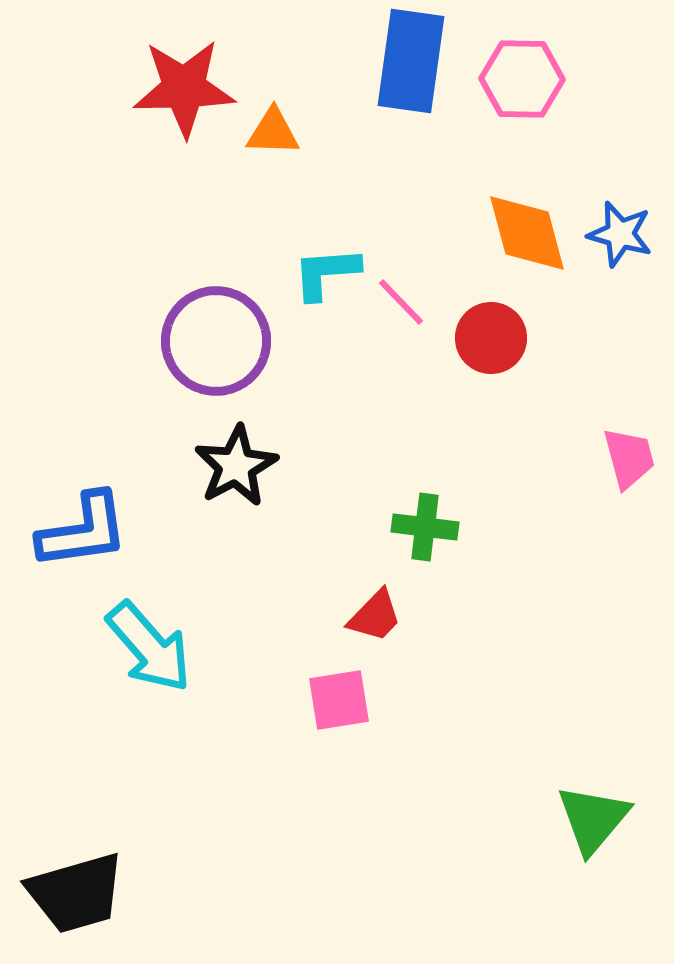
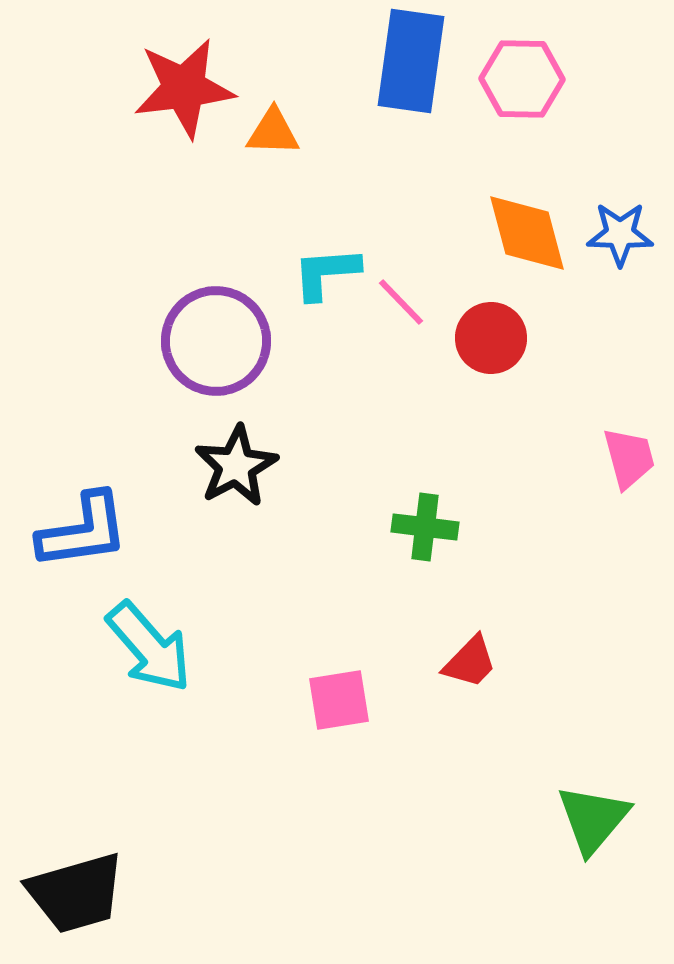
red star: rotated 6 degrees counterclockwise
blue star: rotated 14 degrees counterclockwise
red trapezoid: moved 95 px right, 46 px down
